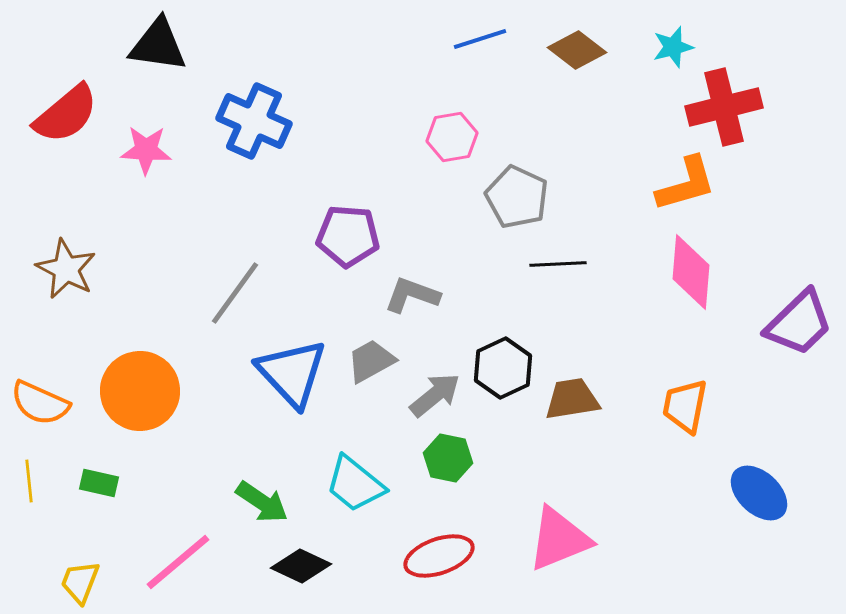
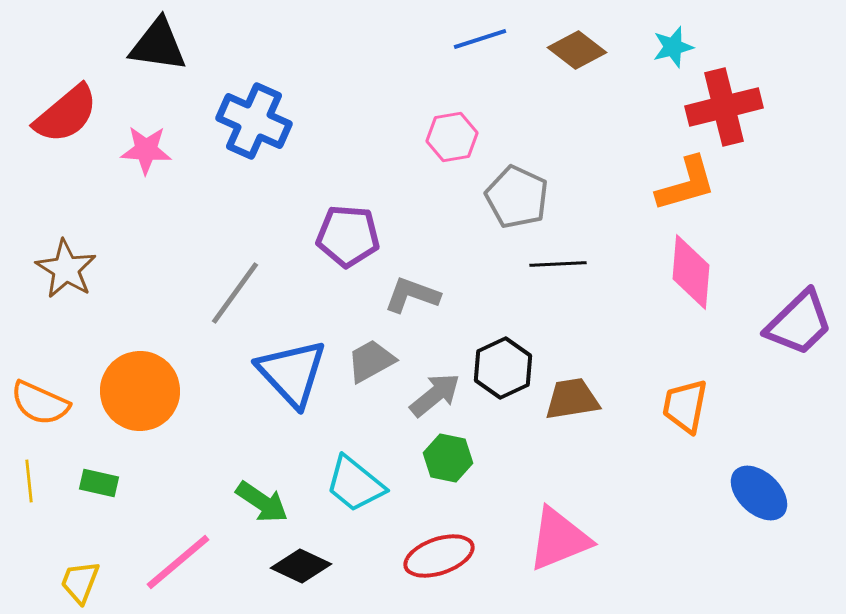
brown star: rotated 4 degrees clockwise
